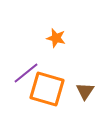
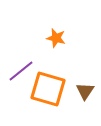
purple line: moved 5 px left, 2 px up
orange square: moved 1 px right
